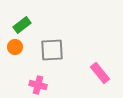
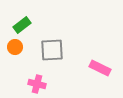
pink rectangle: moved 5 px up; rotated 25 degrees counterclockwise
pink cross: moved 1 px left, 1 px up
